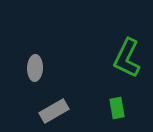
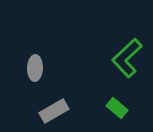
green L-shape: rotated 21 degrees clockwise
green rectangle: rotated 40 degrees counterclockwise
